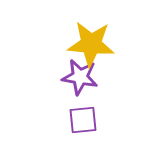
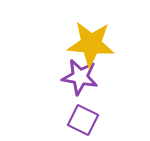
purple square: rotated 32 degrees clockwise
